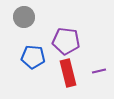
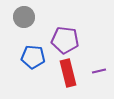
purple pentagon: moved 1 px left, 1 px up
